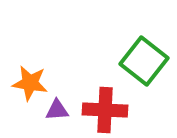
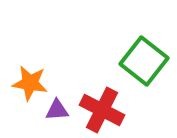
red cross: moved 3 px left; rotated 24 degrees clockwise
